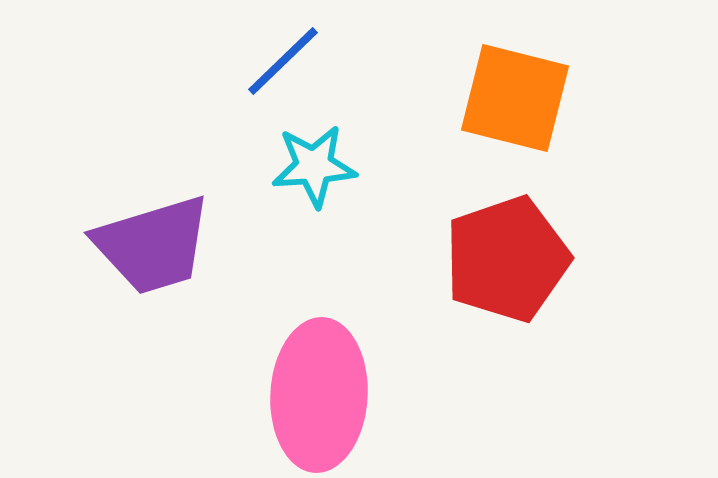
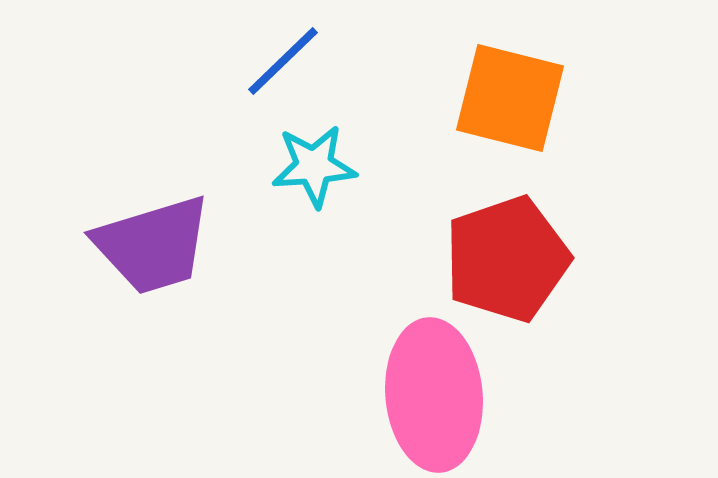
orange square: moved 5 px left
pink ellipse: moved 115 px right; rotated 8 degrees counterclockwise
